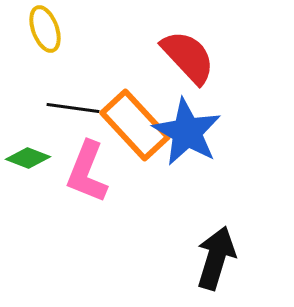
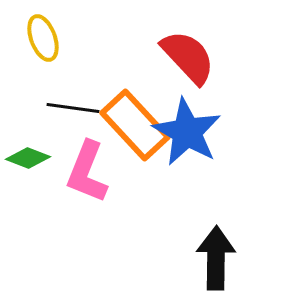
yellow ellipse: moved 2 px left, 9 px down
black arrow: rotated 16 degrees counterclockwise
